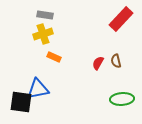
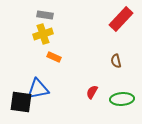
red semicircle: moved 6 px left, 29 px down
